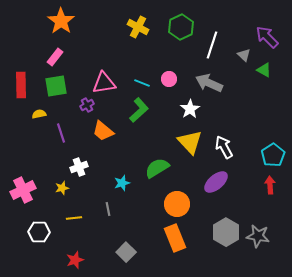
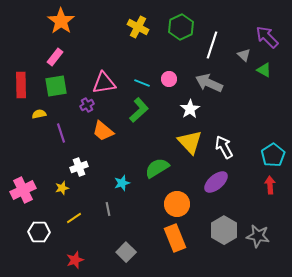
yellow line: rotated 28 degrees counterclockwise
gray hexagon: moved 2 px left, 2 px up
